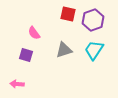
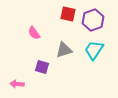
purple square: moved 16 px right, 12 px down
